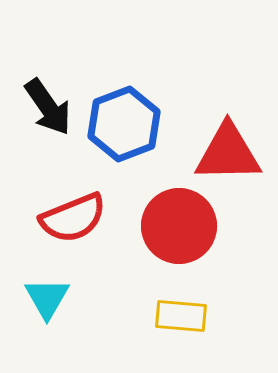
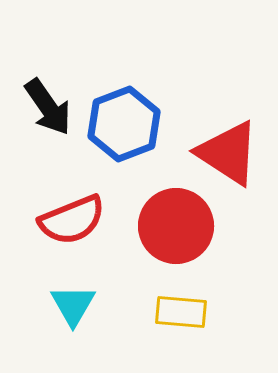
red triangle: rotated 34 degrees clockwise
red semicircle: moved 1 px left, 2 px down
red circle: moved 3 px left
cyan triangle: moved 26 px right, 7 px down
yellow rectangle: moved 4 px up
